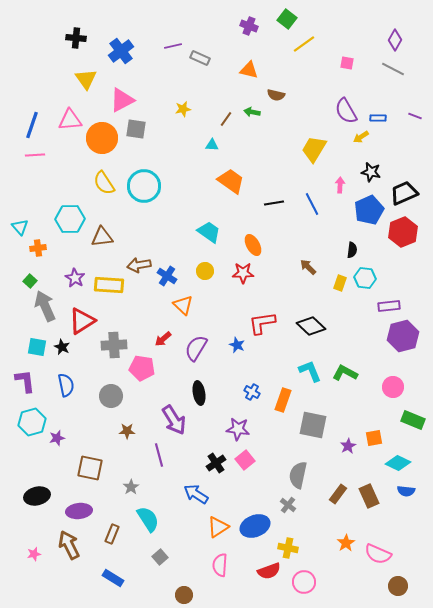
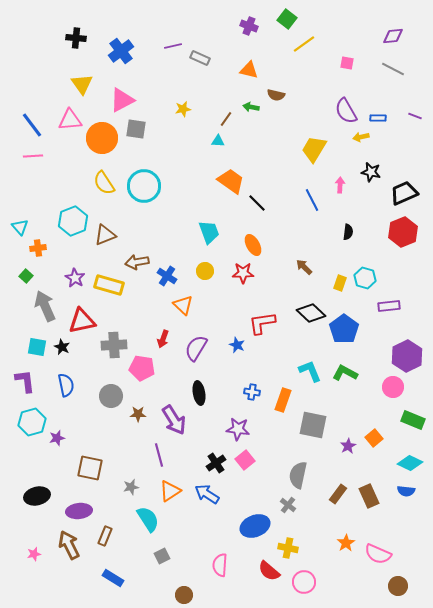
purple diamond at (395, 40): moved 2 px left, 4 px up; rotated 55 degrees clockwise
yellow triangle at (86, 79): moved 4 px left, 5 px down
green arrow at (252, 112): moved 1 px left, 5 px up
blue line at (32, 125): rotated 56 degrees counterclockwise
yellow arrow at (361, 137): rotated 21 degrees clockwise
cyan triangle at (212, 145): moved 6 px right, 4 px up
pink line at (35, 155): moved 2 px left, 1 px down
black line at (274, 203): moved 17 px left; rotated 54 degrees clockwise
blue line at (312, 204): moved 4 px up
blue pentagon at (369, 210): moved 25 px left, 119 px down; rotated 12 degrees counterclockwise
cyan hexagon at (70, 219): moved 3 px right, 2 px down; rotated 20 degrees counterclockwise
cyan trapezoid at (209, 232): rotated 35 degrees clockwise
brown triangle at (102, 237): moved 3 px right, 2 px up; rotated 15 degrees counterclockwise
black semicircle at (352, 250): moved 4 px left, 18 px up
brown arrow at (139, 265): moved 2 px left, 3 px up
brown arrow at (308, 267): moved 4 px left
cyan hexagon at (365, 278): rotated 10 degrees clockwise
green square at (30, 281): moved 4 px left, 5 px up
yellow rectangle at (109, 285): rotated 12 degrees clockwise
red triangle at (82, 321): rotated 20 degrees clockwise
black diamond at (311, 326): moved 13 px up
purple hexagon at (403, 336): moved 4 px right, 20 px down; rotated 12 degrees counterclockwise
red arrow at (163, 339): rotated 30 degrees counterclockwise
blue cross at (252, 392): rotated 21 degrees counterclockwise
brown star at (127, 431): moved 11 px right, 17 px up
orange square at (374, 438): rotated 30 degrees counterclockwise
cyan diamond at (398, 463): moved 12 px right
gray star at (131, 487): rotated 21 degrees clockwise
blue arrow at (196, 494): moved 11 px right
orange triangle at (218, 527): moved 48 px left, 36 px up
brown rectangle at (112, 534): moved 7 px left, 2 px down
gray square at (160, 557): moved 2 px right, 1 px up; rotated 14 degrees clockwise
red semicircle at (269, 571): rotated 60 degrees clockwise
